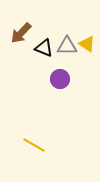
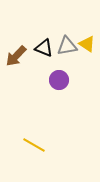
brown arrow: moved 5 px left, 23 px down
gray triangle: rotated 10 degrees counterclockwise
purple circle: moved 1 px left, 1 px down
